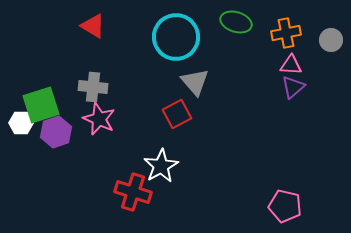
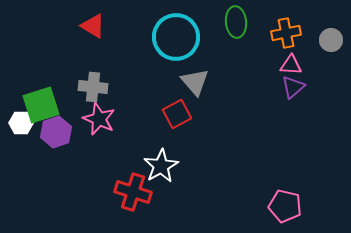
green ellipse: rotated 68 degrees clockwise
